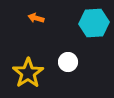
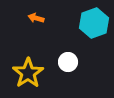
cyan hexagon: rotated 16 degrees counterclockwise
